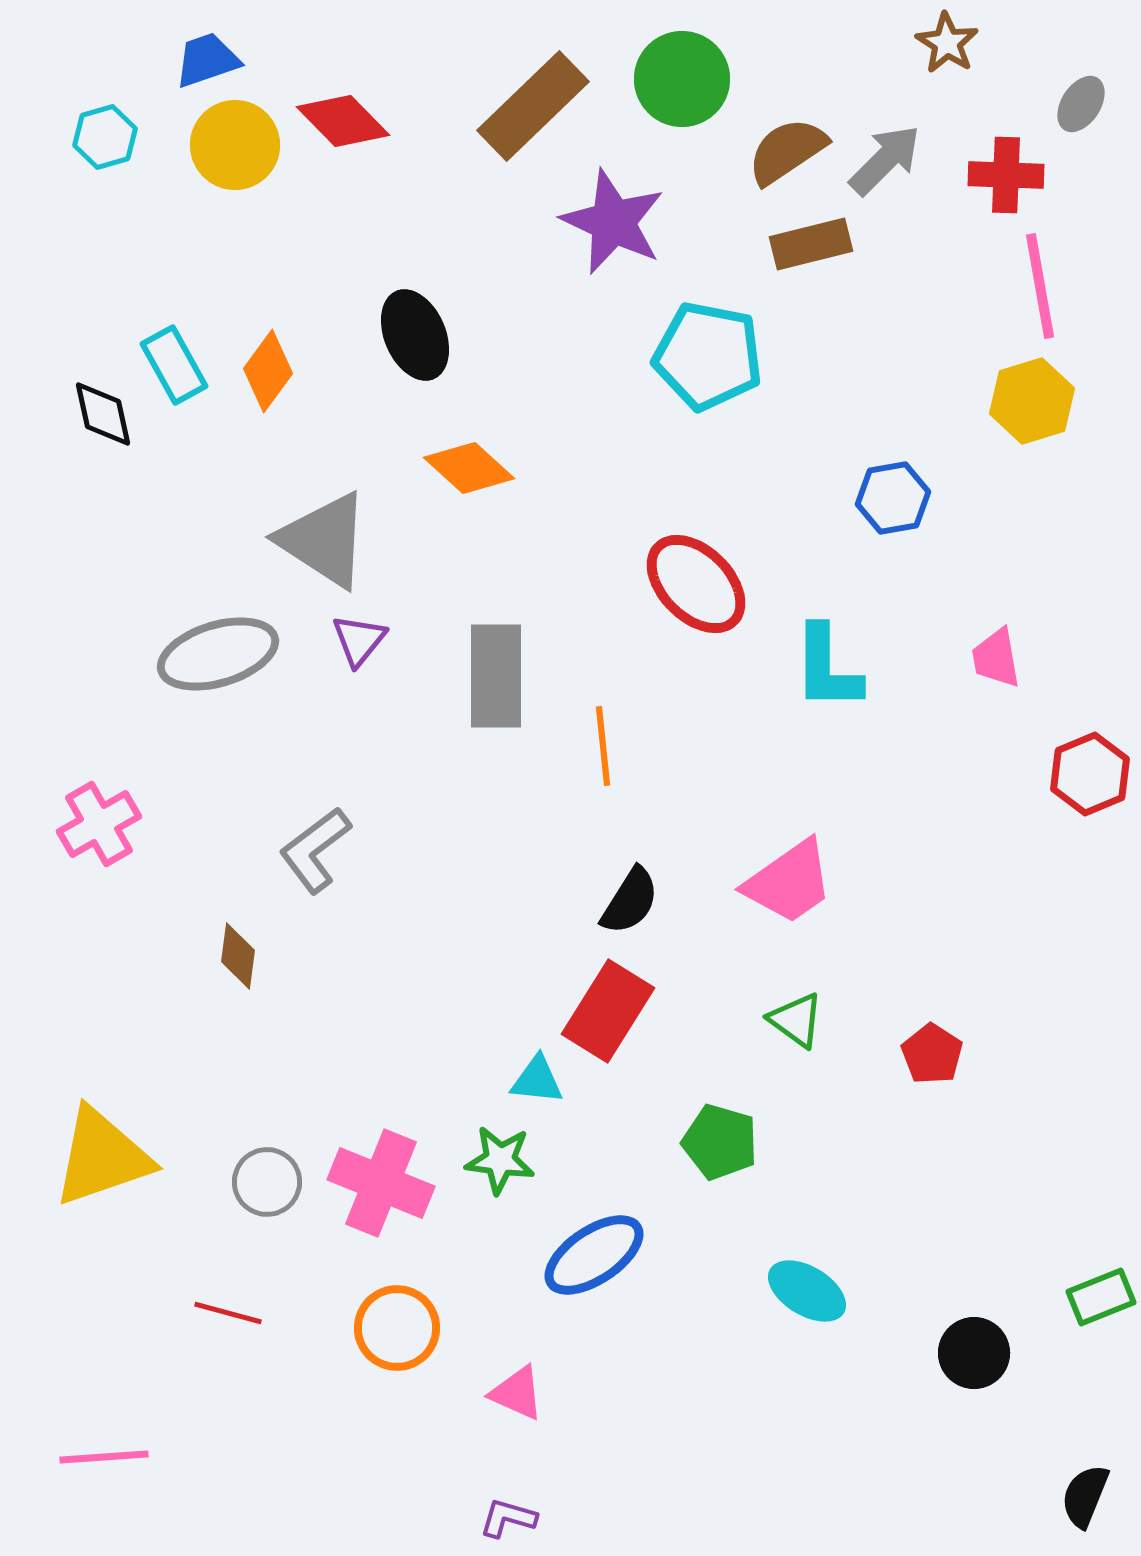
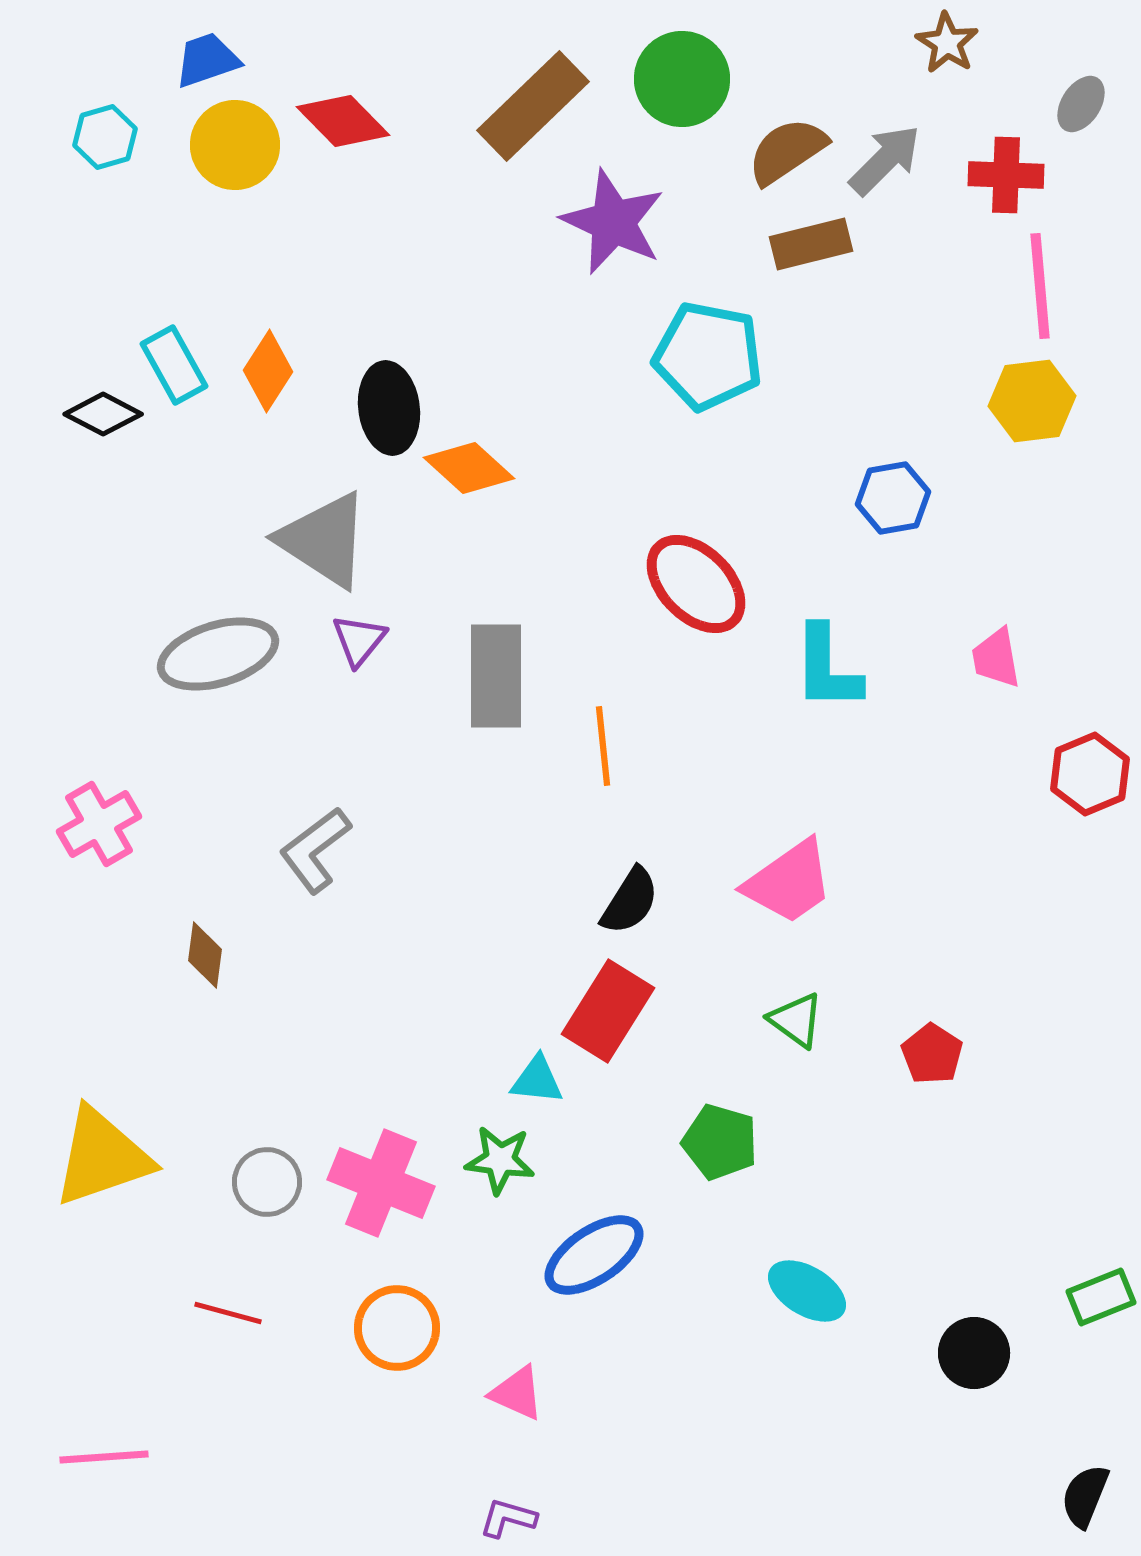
pink line at (1040, 286): rotated 5 degrees clockwise
black ellipse at (415, 335): moved 26 px left, 73 px down; rotated 16 degrees clockwise
orange diamond at (268, 371): rotated 4 degrees counterclockwise
yellow hexagon at (1032, 401): rotated 10 degrees clockwise
black diamond at (103, 414): rotated 50 degrees counterclockwise
brown diamond at (238, 956): moved 33 px left, 1 px up
